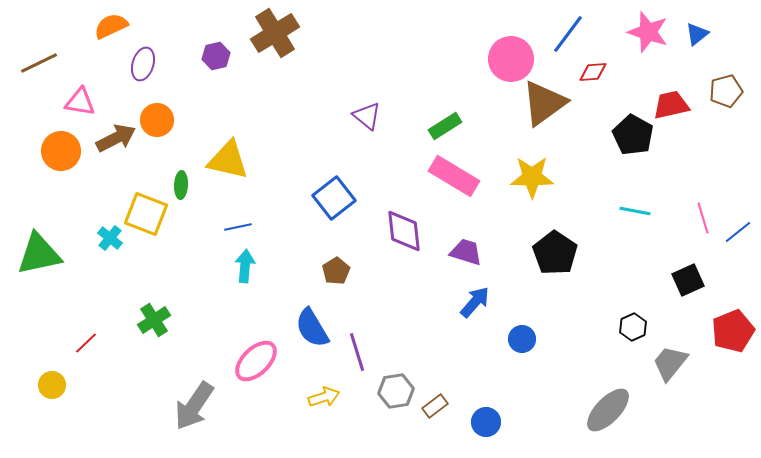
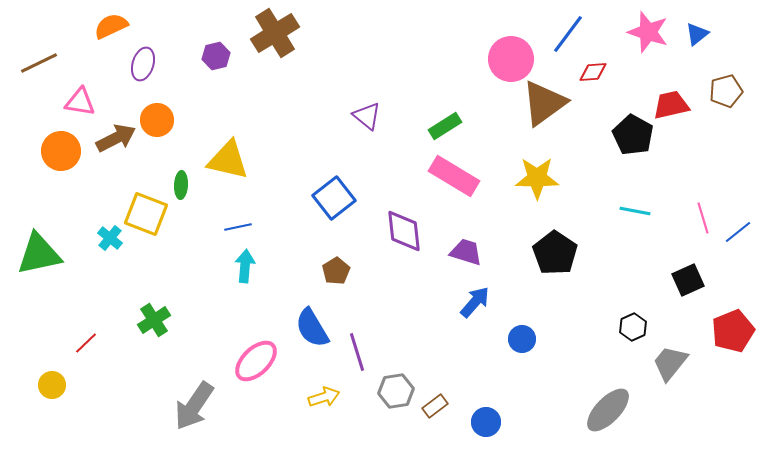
yellow star at (532, 177): moved 5 px right, 1 px down
